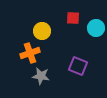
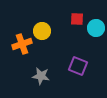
red square: moved 4 px right, 1 px down
orange cross: moved 8 px left, 9 px up
